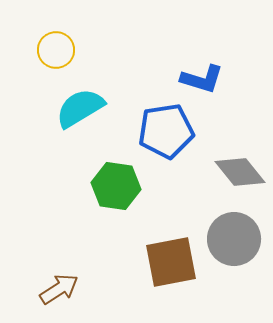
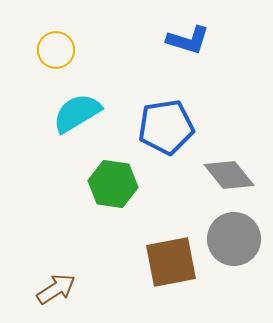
blue L-shape: moved 14 px left, 39 px up
cyan semicircle: moved 3 px left, 5 px down
blue pentagon: moved 4 px up
gray diamond: moved 11 px left, 3 px down
green hexagon: moved 3 px left, 2 px up
brown arrow: moved 3 px left
